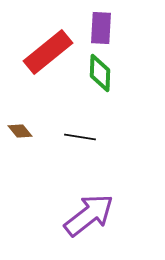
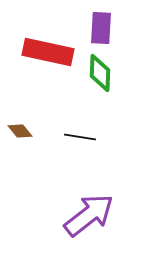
red rectangle: rotated 51 degrees clockwise
